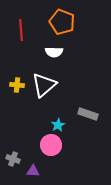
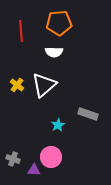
orange pentagon: moved 3 px left, 1 px down; rotated 25 degrees counterclockwise
red line: moved 1 px down
yellow cross: rotated 32 degrees clockwise
pink circle: moved 12 px down
purple triangle: moved 1 px right, 1 px up
